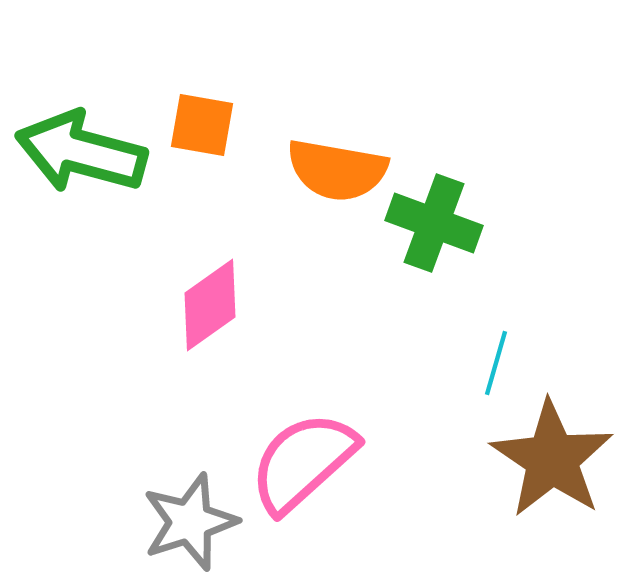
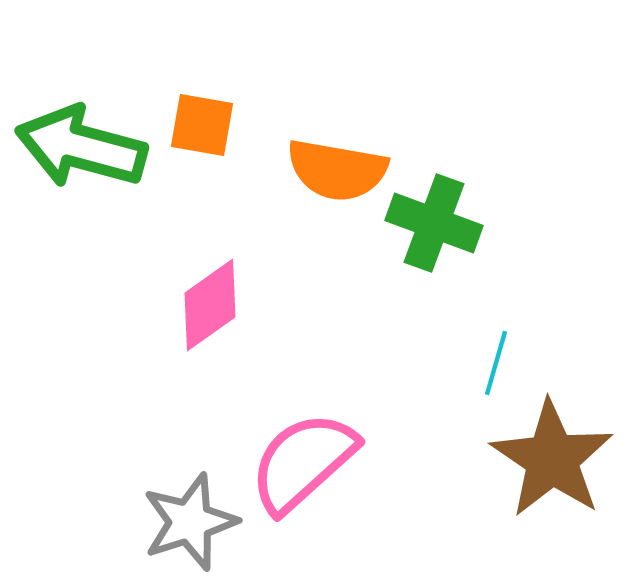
green arrow: moved 5 px up
